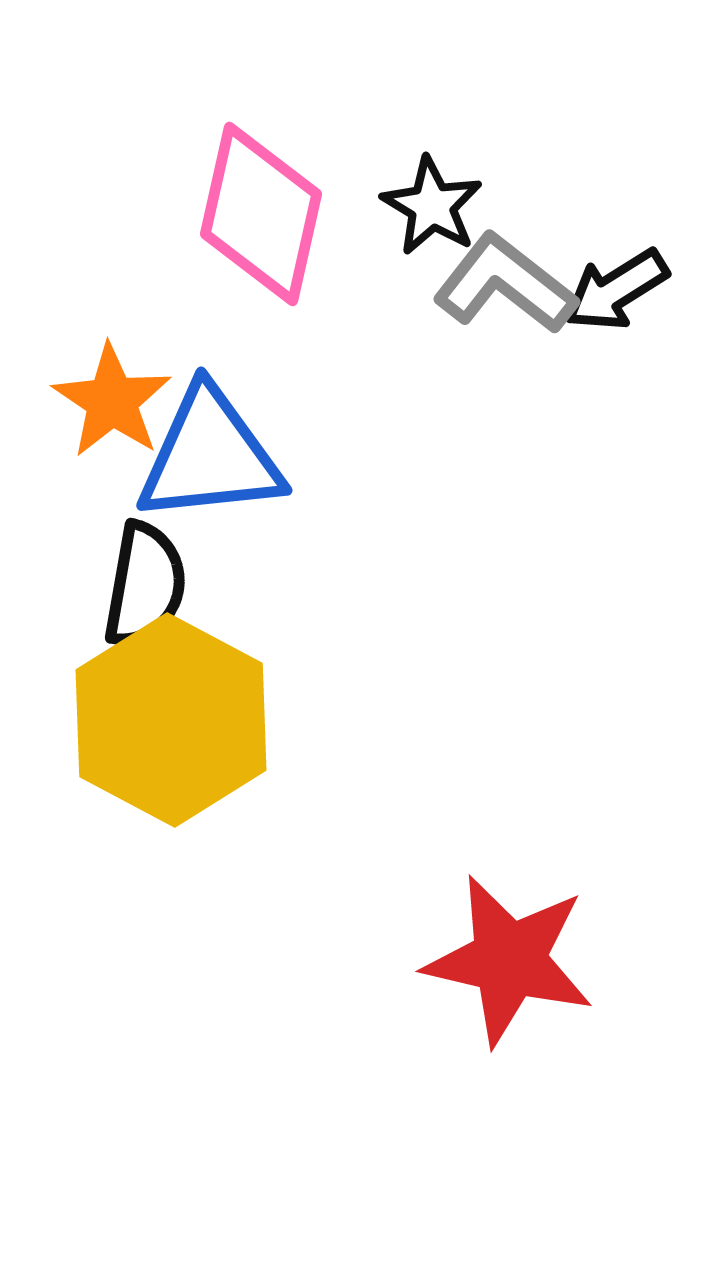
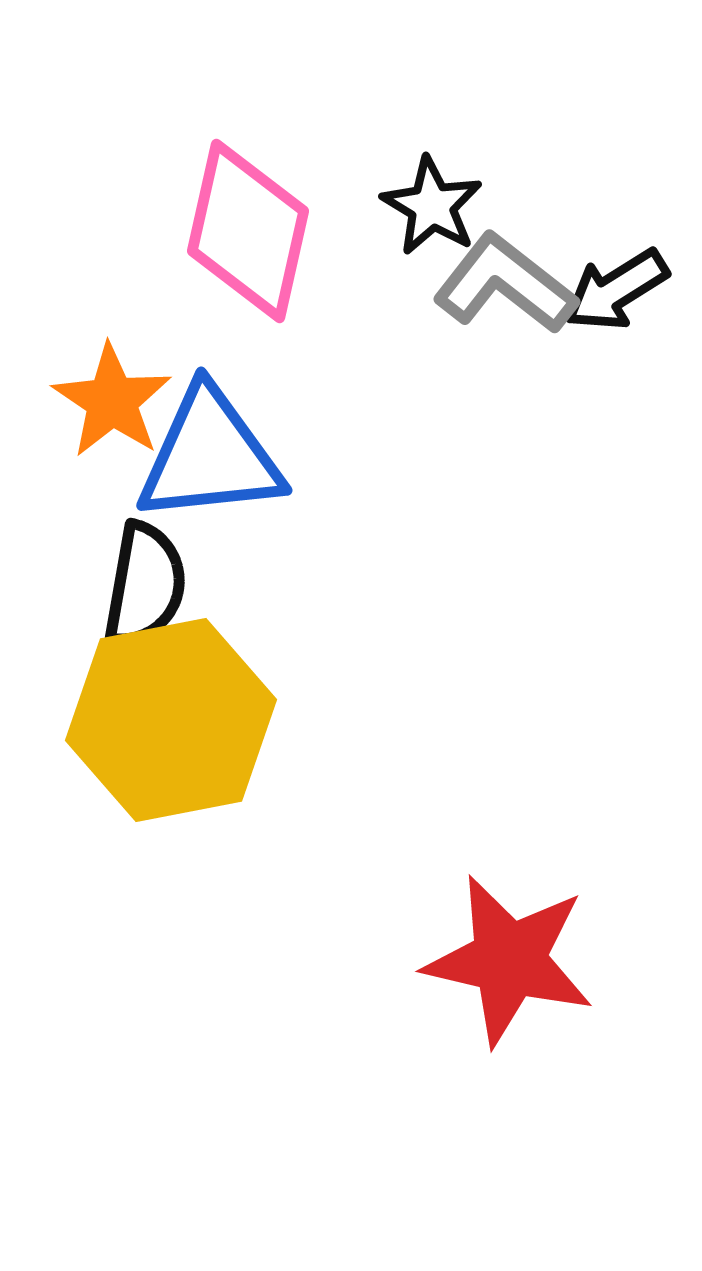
pink diamond: moved 13 px left, 17 px down
yellow hexagon: rotated 21 degrees clockwise
